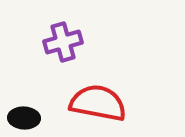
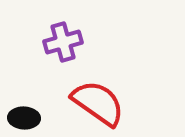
red semicircle: rotated 24 degrees clockwise
